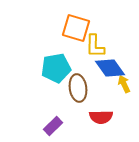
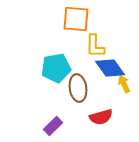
orange square: moved 9 px up; rotated 12 degrees counterclockwise
red semicircle: rotated 15 degrees counterclockwise
